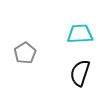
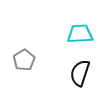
gray pentagon: moved 1 px left, 7 px down
